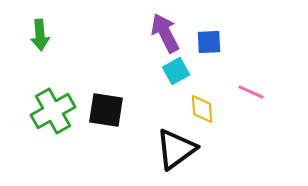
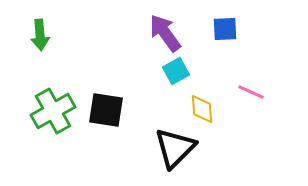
purple arrow: rotated 9 degrees counterclockwise
blue square: moved 16 px right, 13 px up
black triangle: moved 1 px left, 1 px up; rotated 9 degrees counterclockwise
